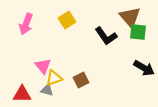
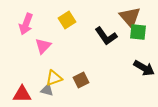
pink triangle: moved 20 px up; rotated 24 degrees clockwise
